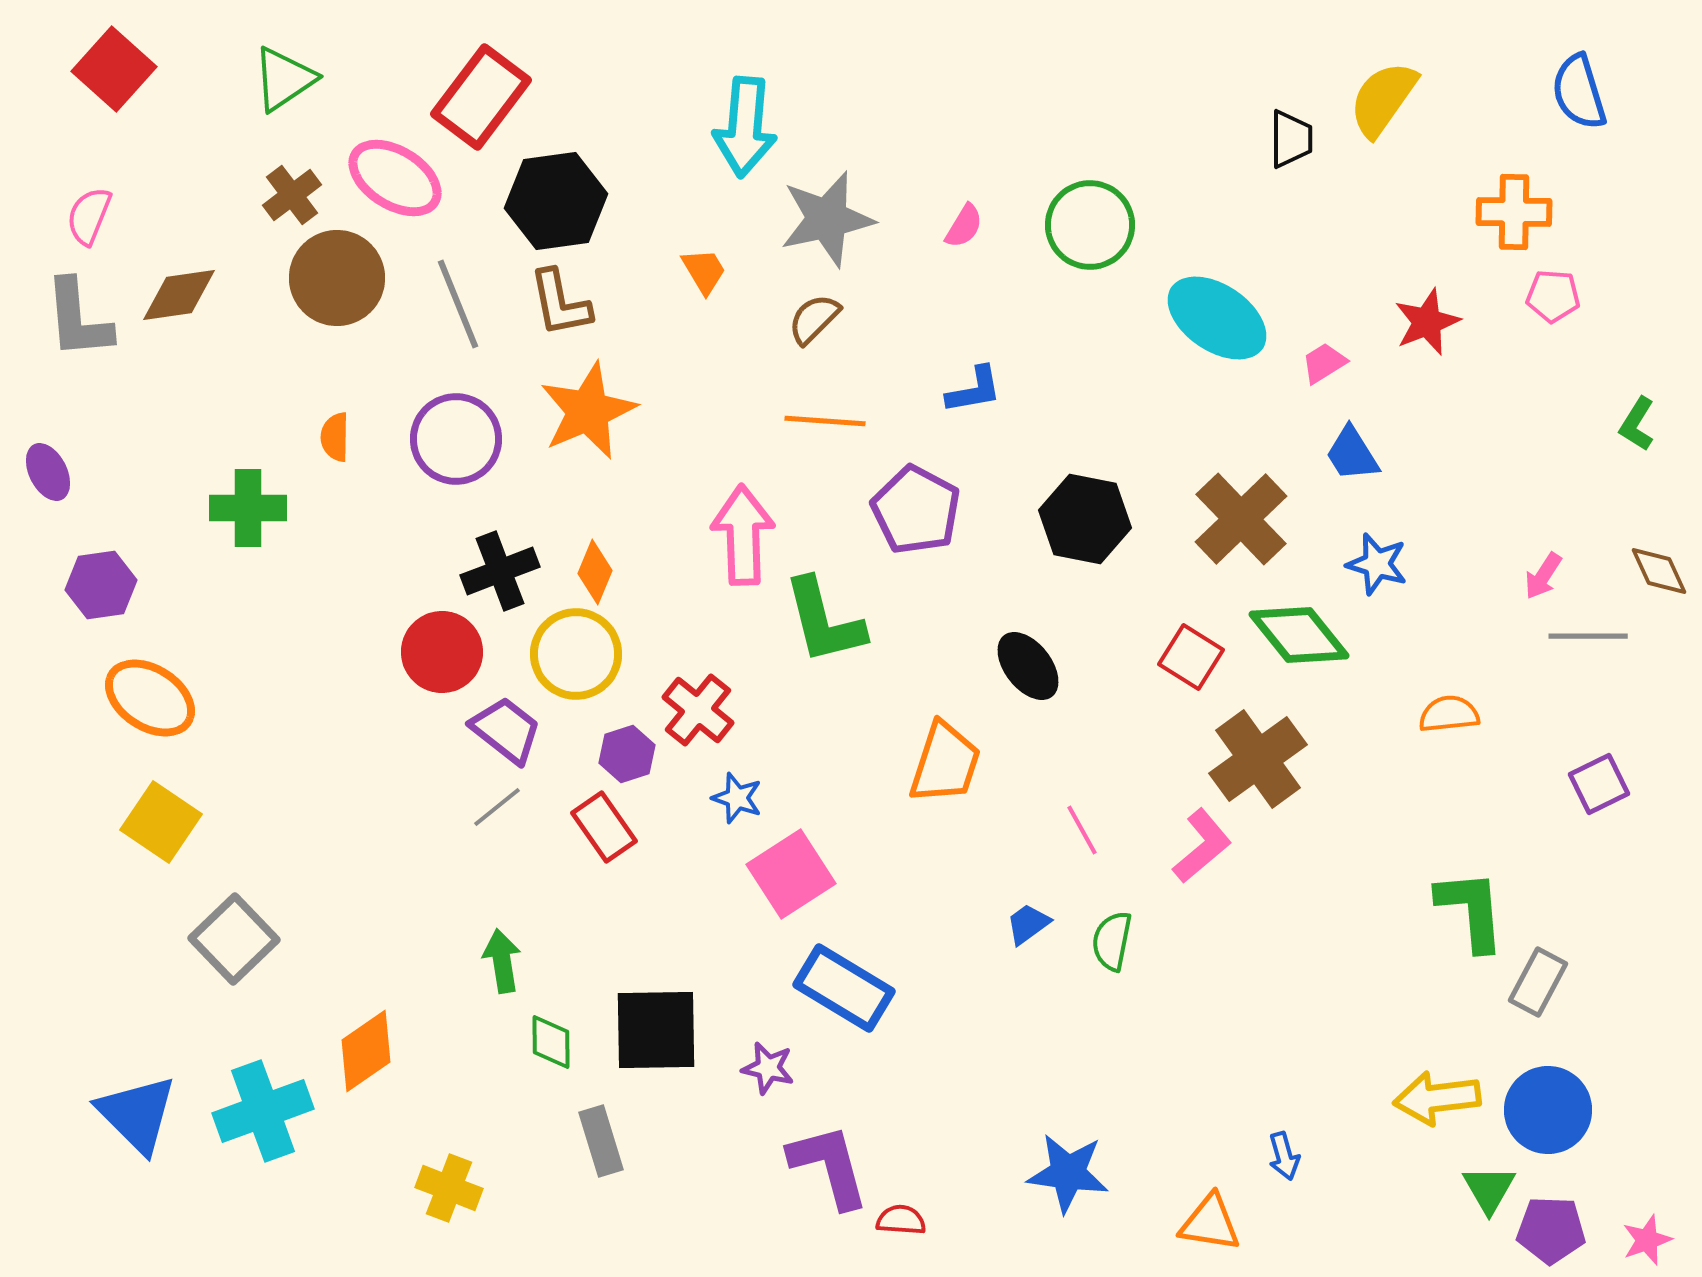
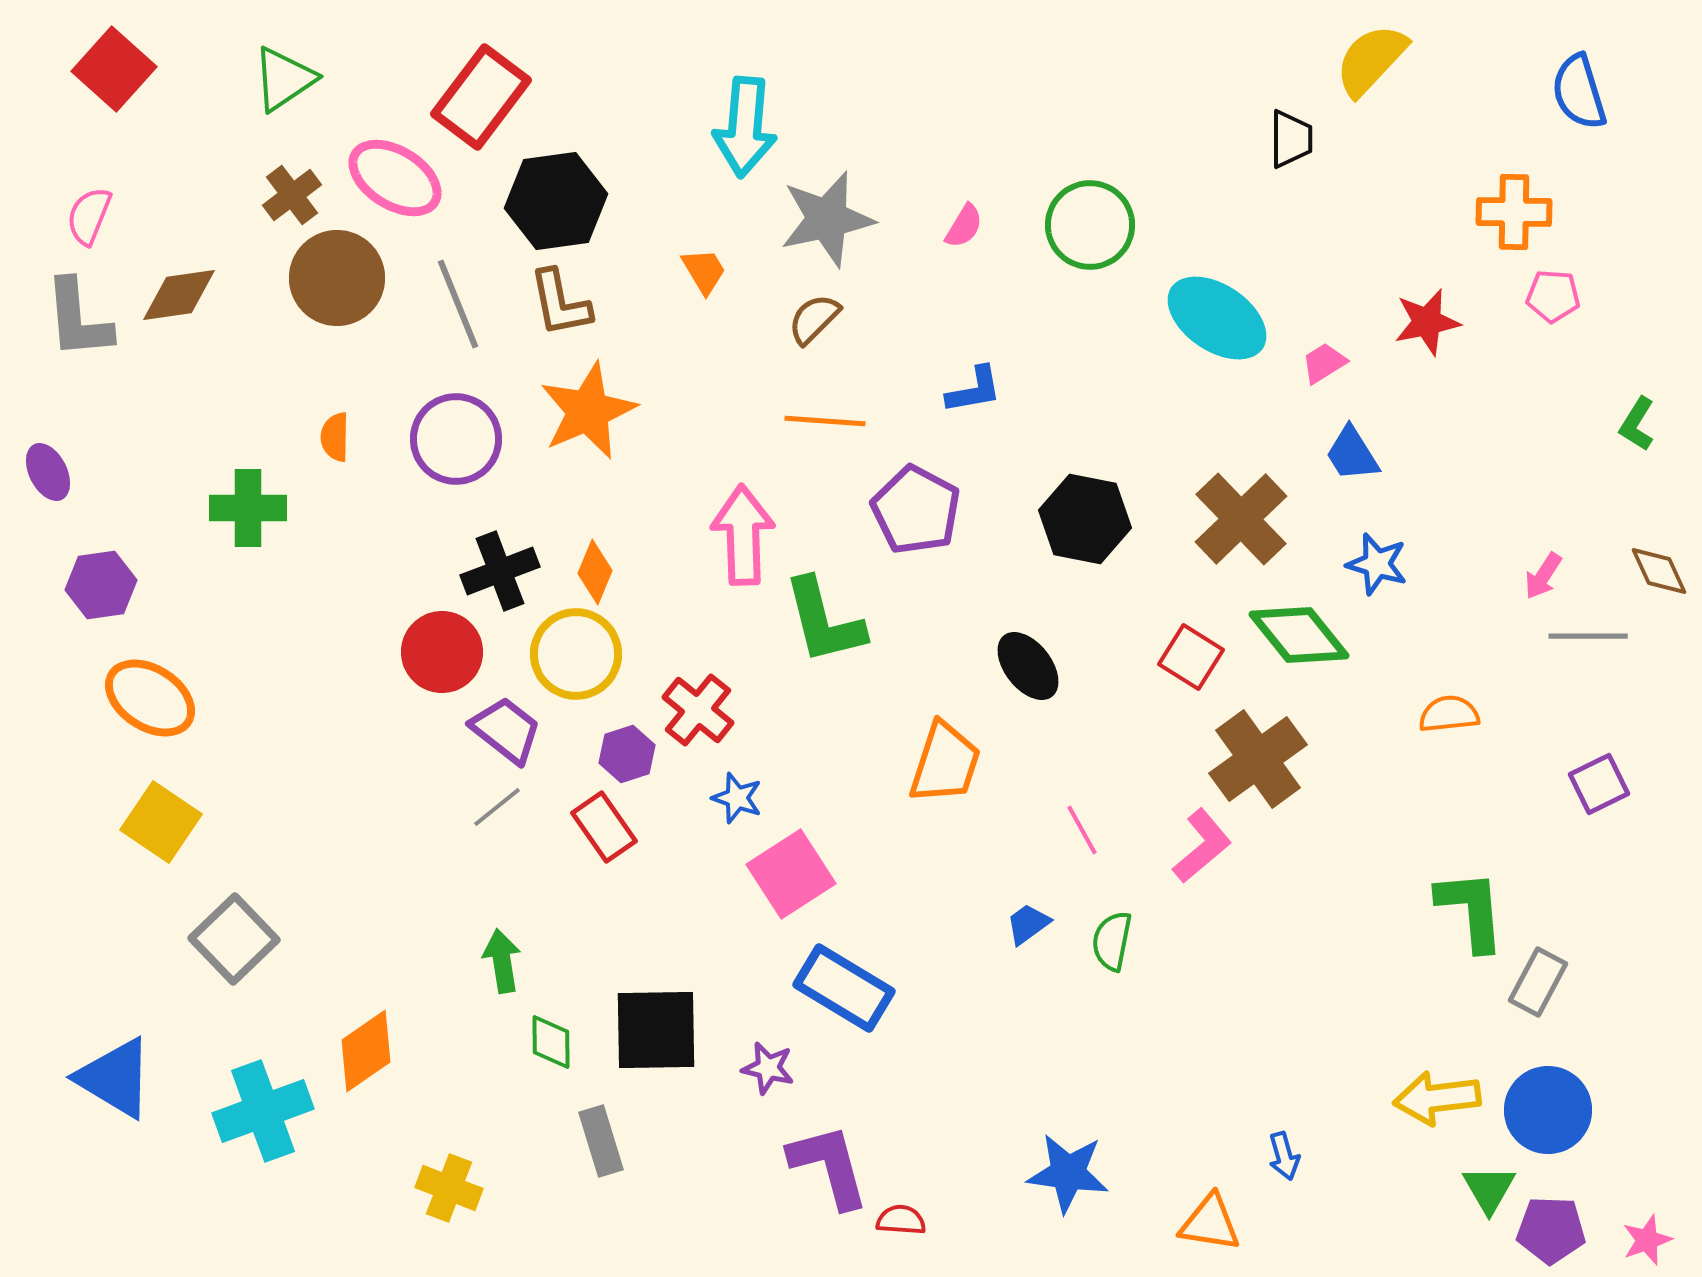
yellow semicircle at (1383, 99): moved 12 px left, 39 px up; rotated 8 degrees clockwise
red star at (1427, 322): rotated 10 degrees clockwise
blue triangle at (137, 1114): moved 22 px left, 36 px up; rotated 14 degrees counterclockwise
